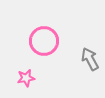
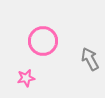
pink circle: moved 1 px left
